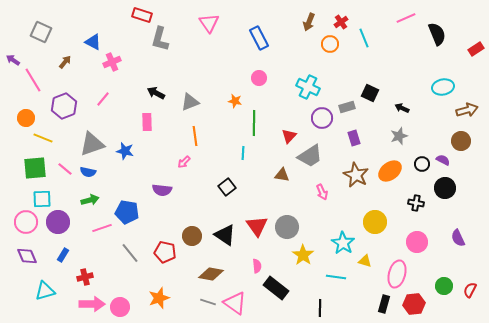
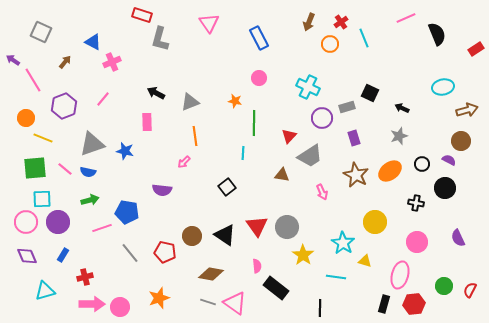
purple semicircle at (443, 160): moved 6 px right
pink ellipse at (397, 274): moved 3 px right, 1 px down
